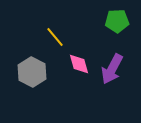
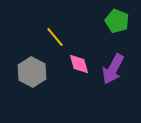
green pentagon: rotated 25 degrees clockwise
purple arrow: moved 1 px right
